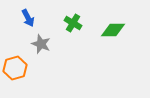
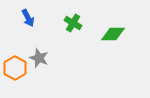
green diamond: moved 4 px down
gray star: moved 2 px left, 14 px down
orange hexagon: rotated 15 degrees counterclockwise
